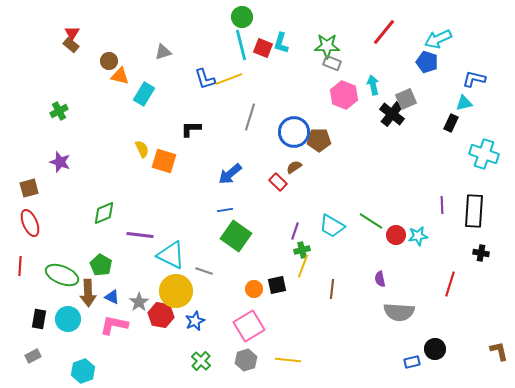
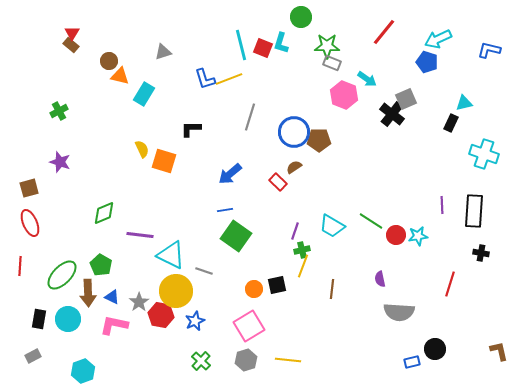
green circle at (242, 17): moved 59 px right
blue L-shape at (474, 79): moved 15 px right, 29 px up
cyan arrow at (373, 85): moved 6 px left, 6 px up; rotated 138 degrees clockwise
green ellipse at (62, 275): rotated 68 degrees counterclockwise
